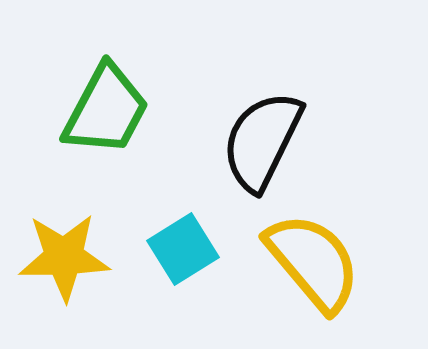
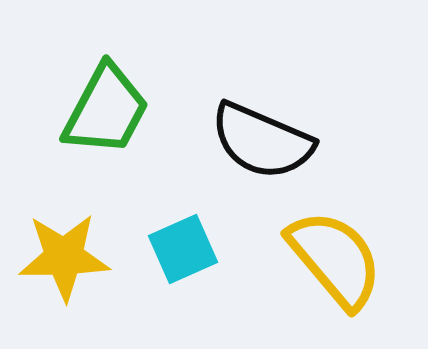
black semicircle: rotated 93 degrees counterclockwise
cyan square: rotated 8 degrees clockwise
yellow semicircle: moved 22 px right, 3 px up
